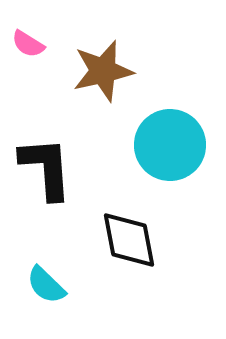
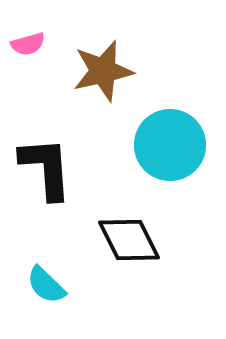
pink semicircle: rotated 48 degrees counterclockwise
black diamond: rotated 16 degrees counterclockwise
